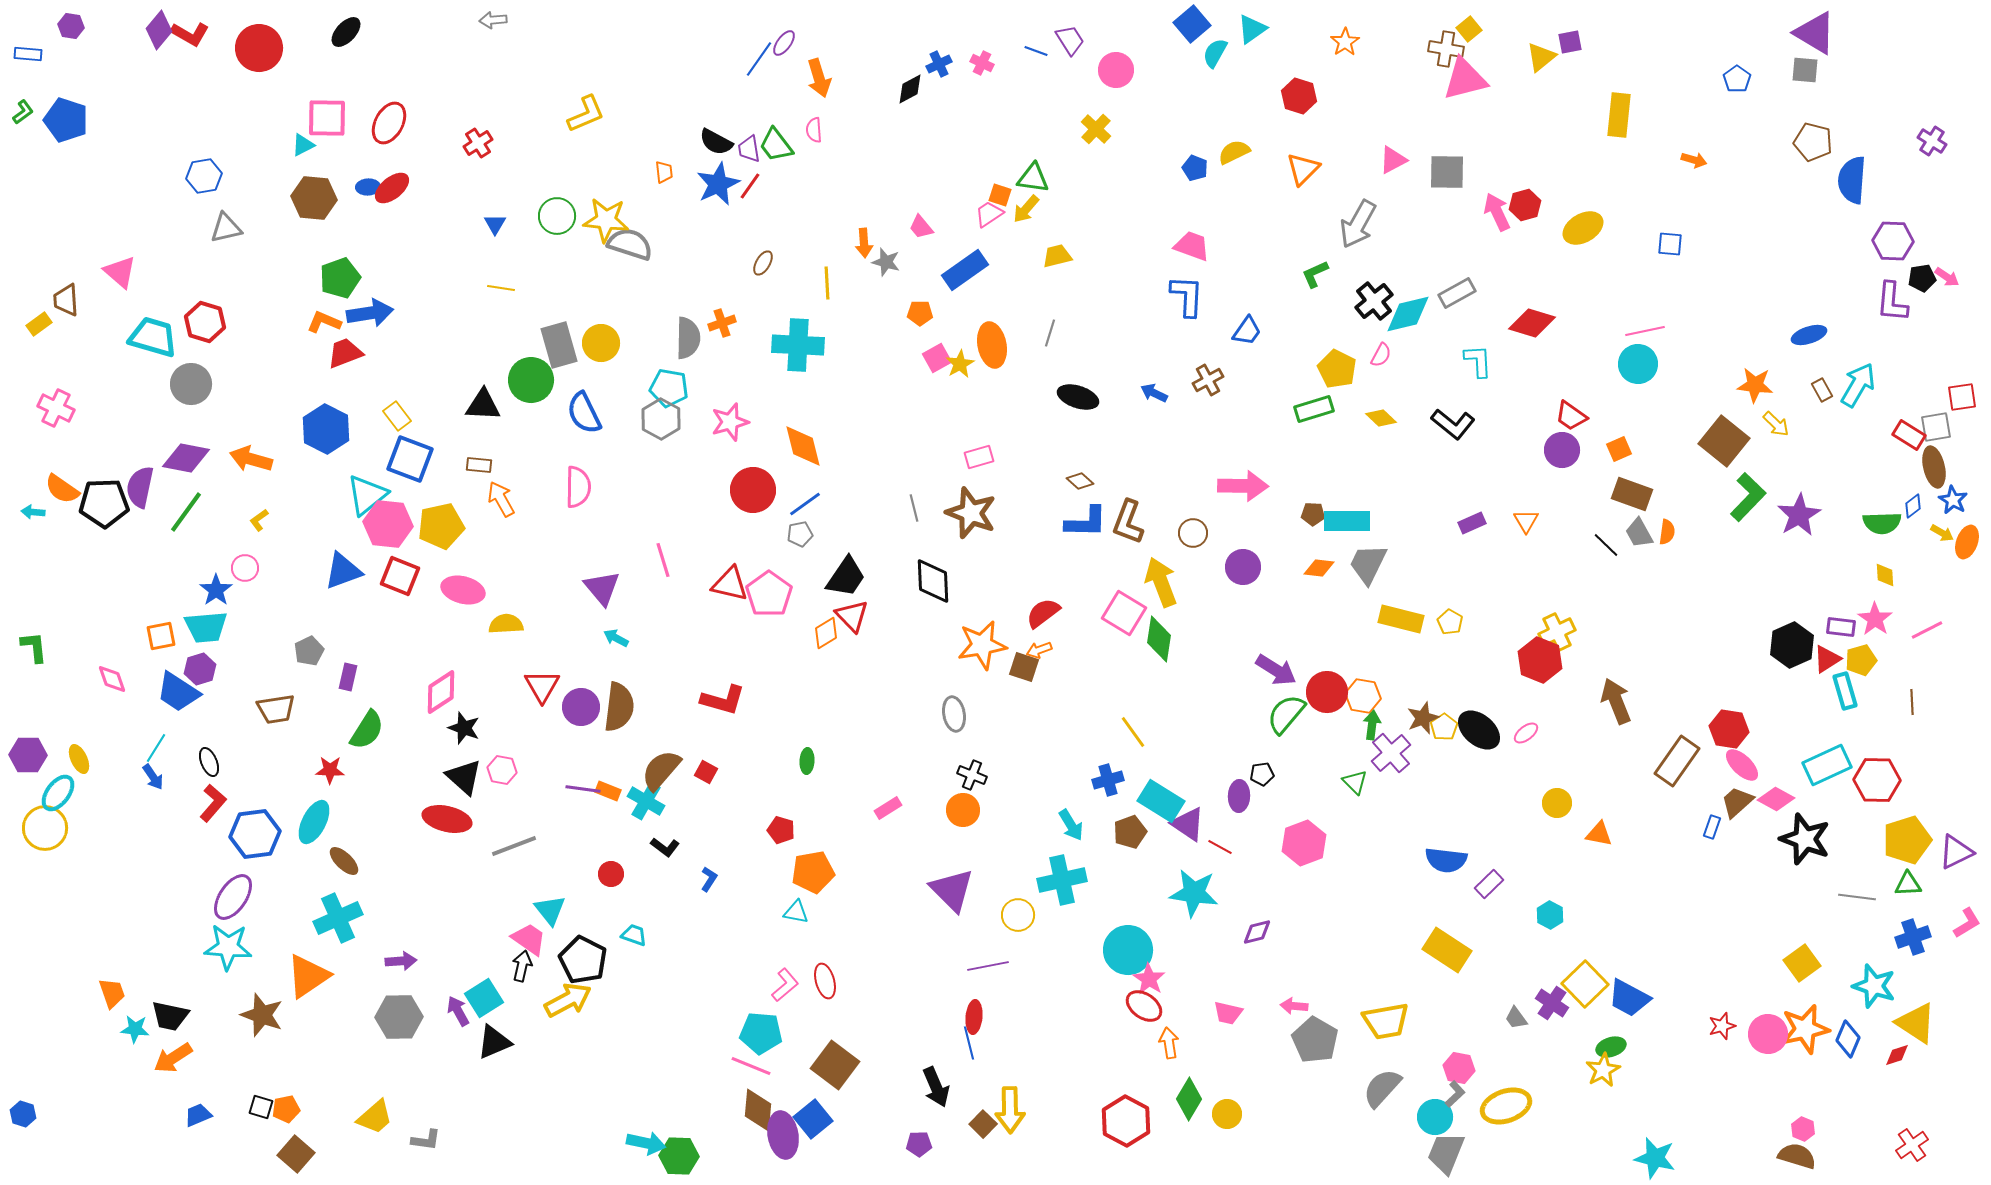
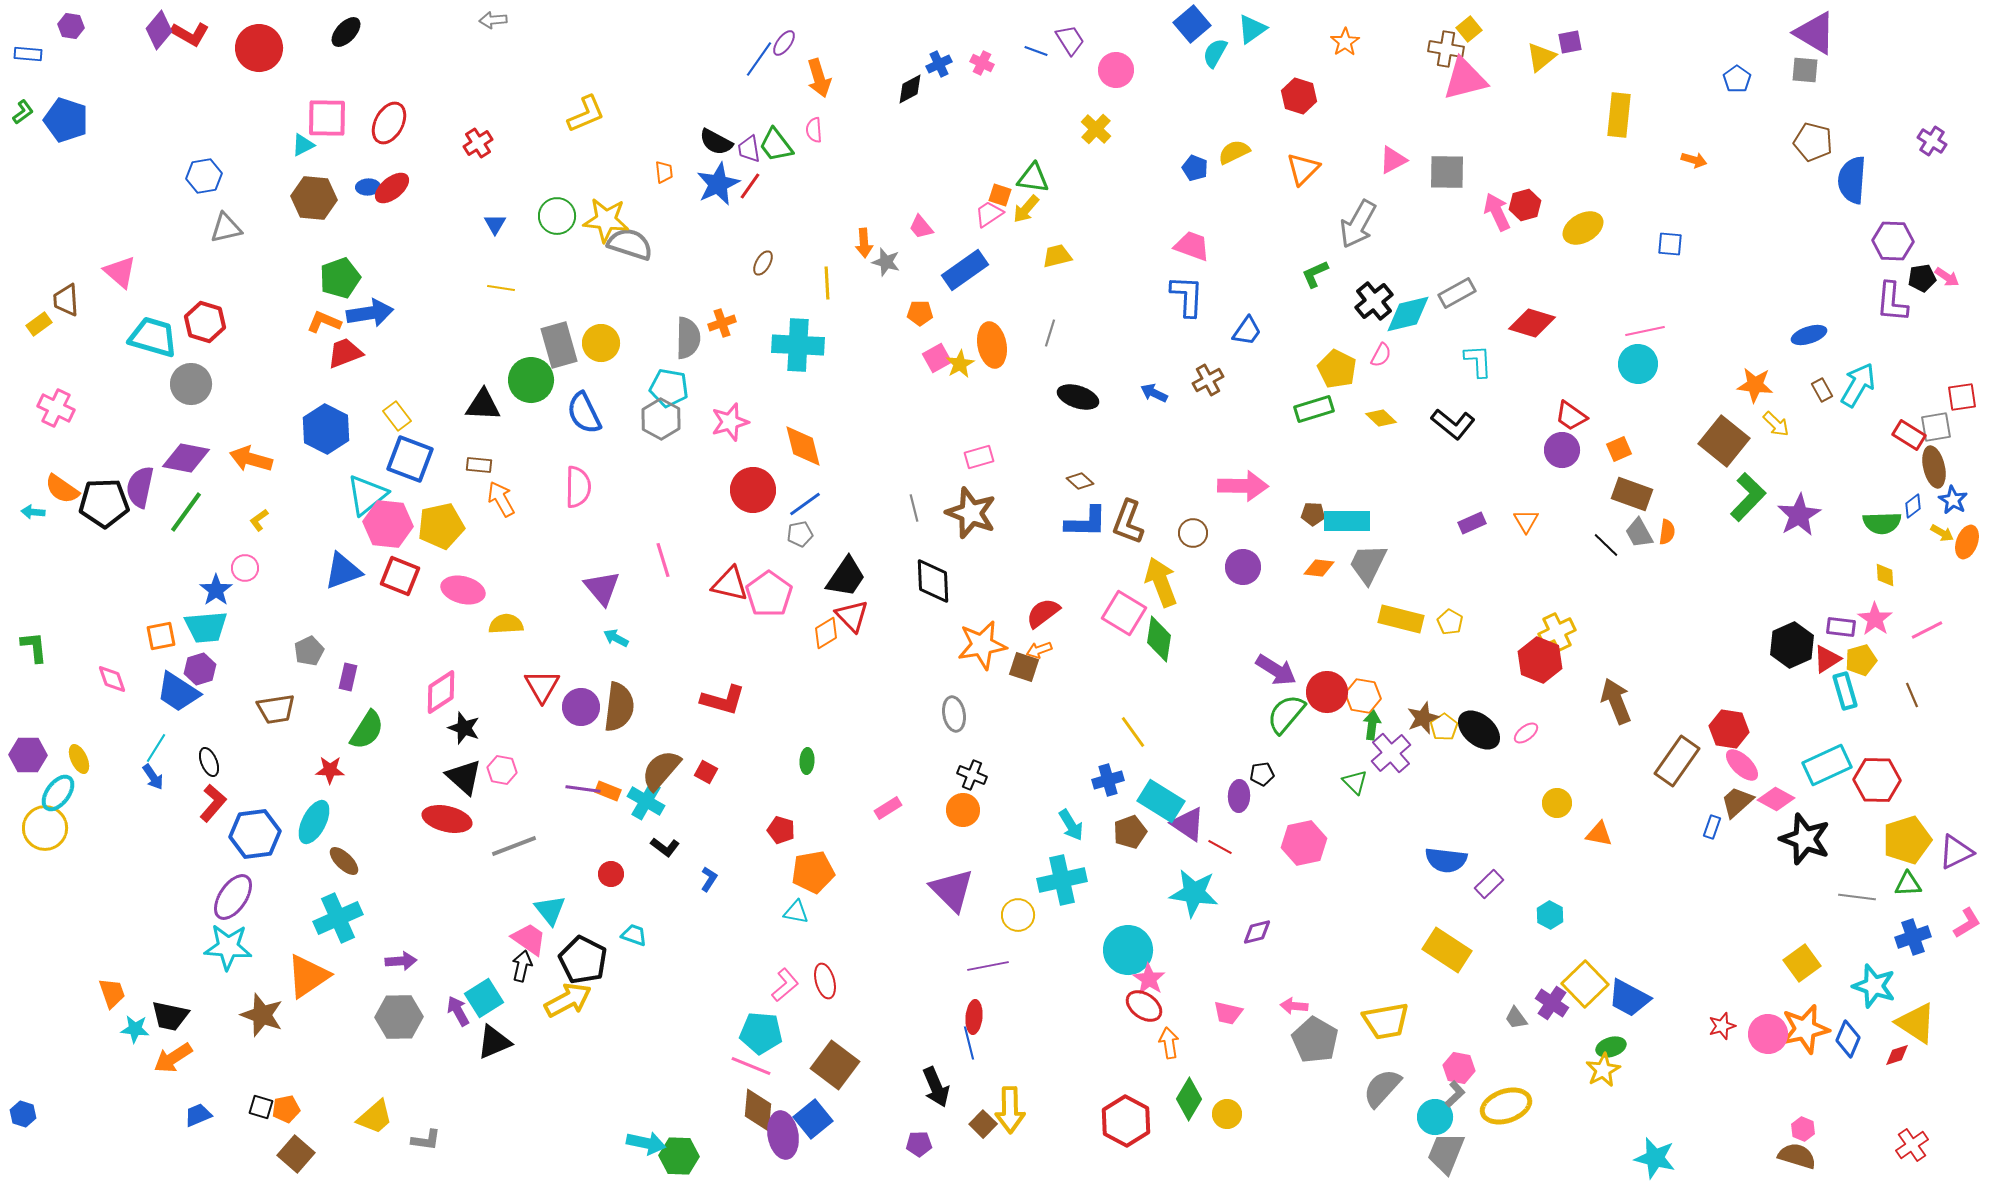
brown line at (1912, 702): moved 7 px up; rotated 20 degrees counterclockwise
pink hexagon at (1304, 843): rotated 9 degrees clockwise
